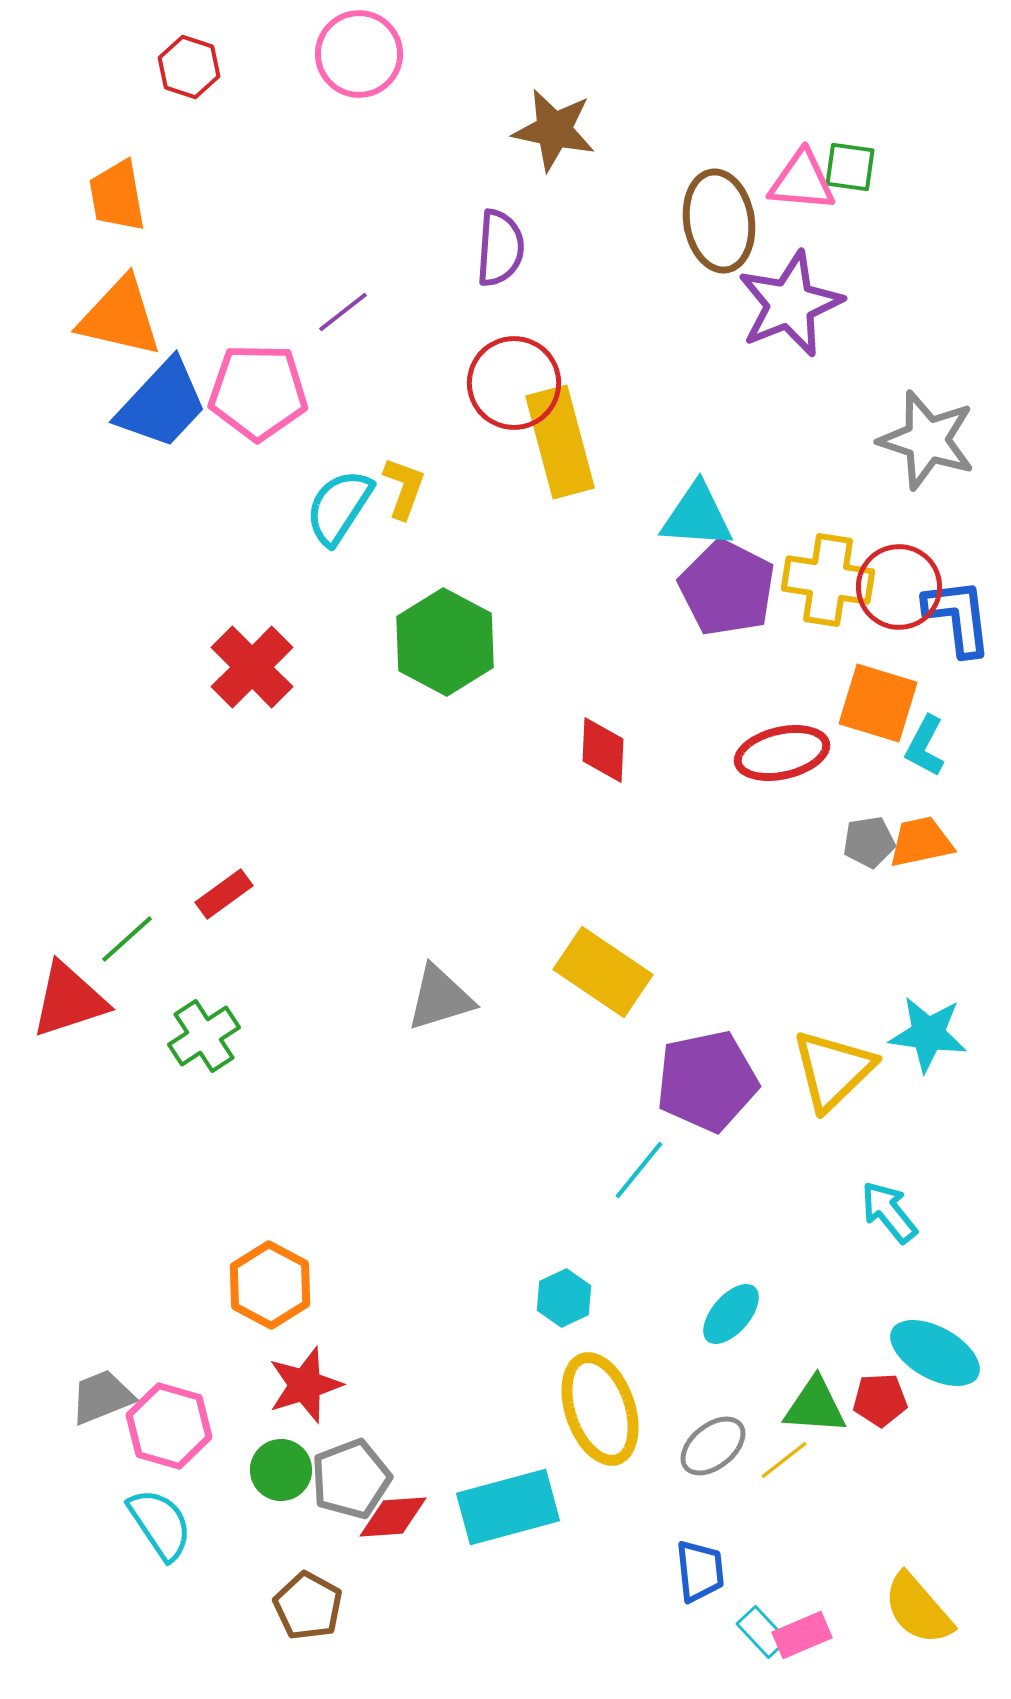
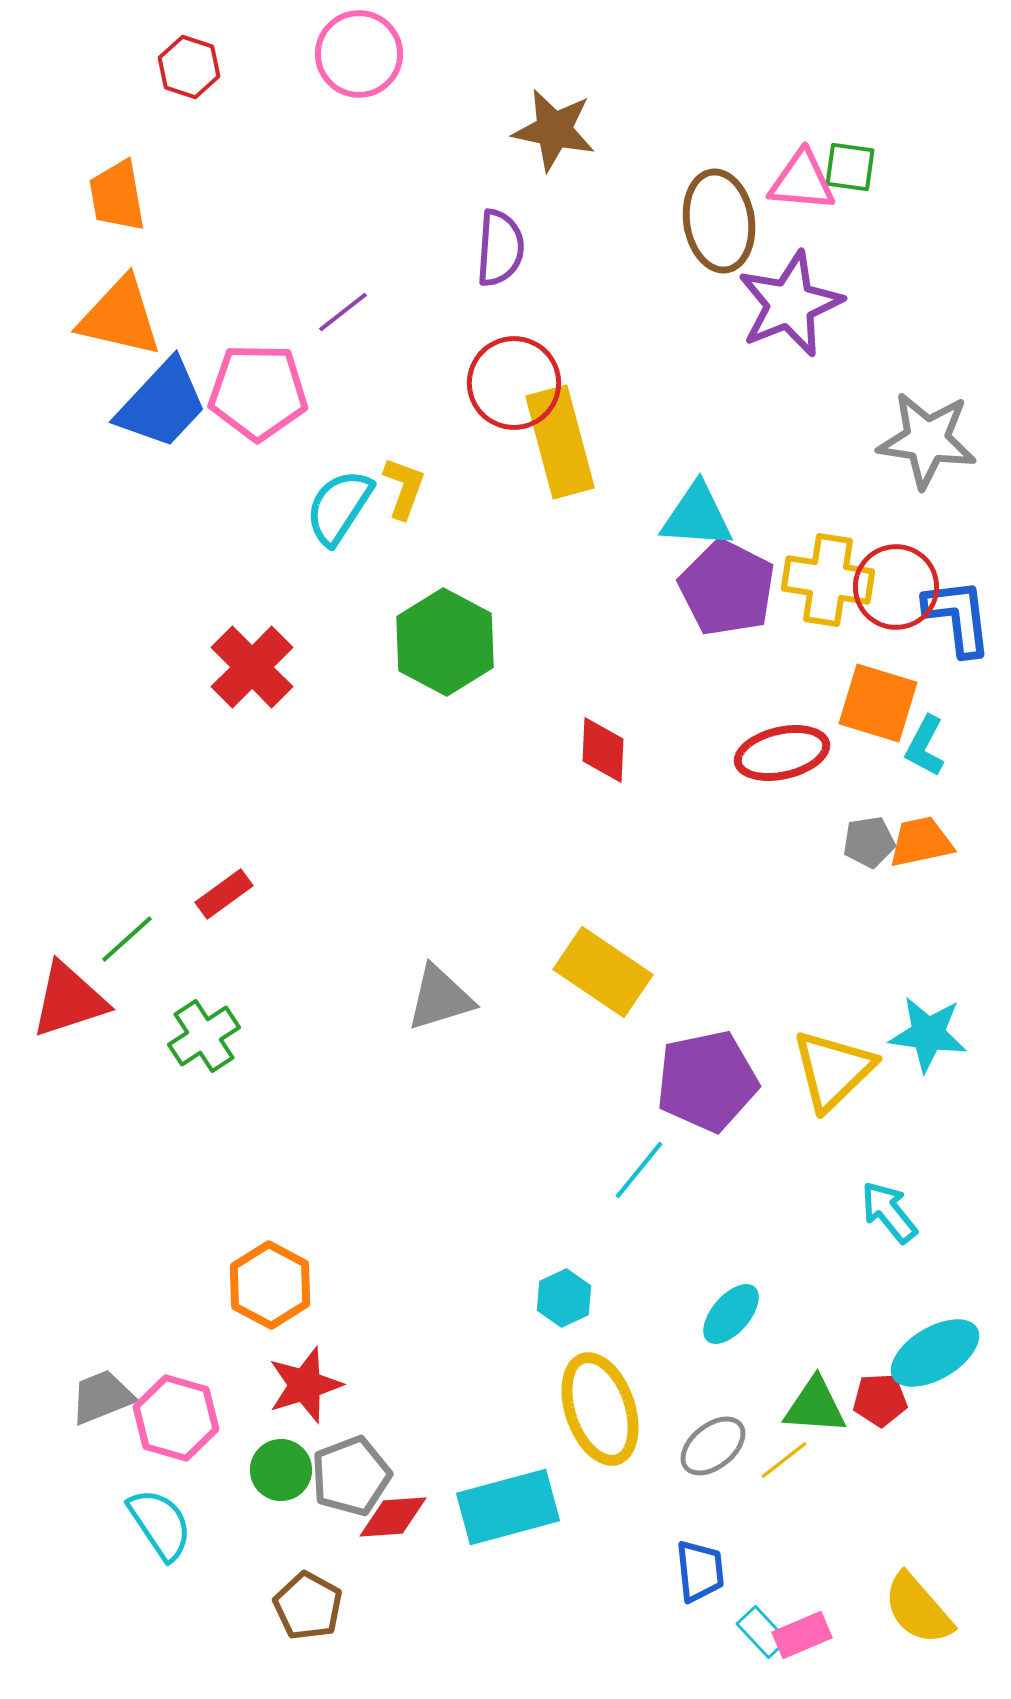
gray star at (927, 440): rotated 10 degrees counterclockwise
red circle at (899, 587): moved 3 px left
cyan ellipse at (935, 1353): rotated 60 degrees counterclockwise
pink hexagon at (169, 1426): moved 7 px right, 8 px up
gray pentagon at (351, 1479): moved 3 px up
